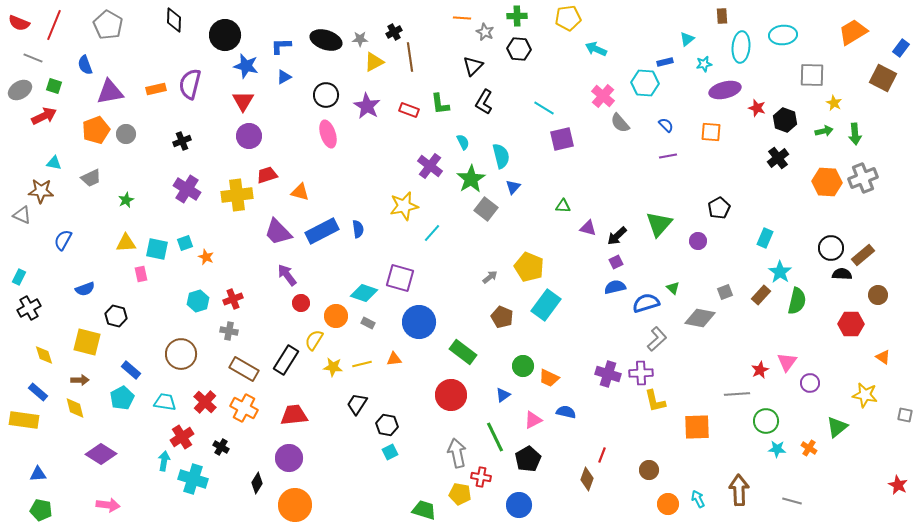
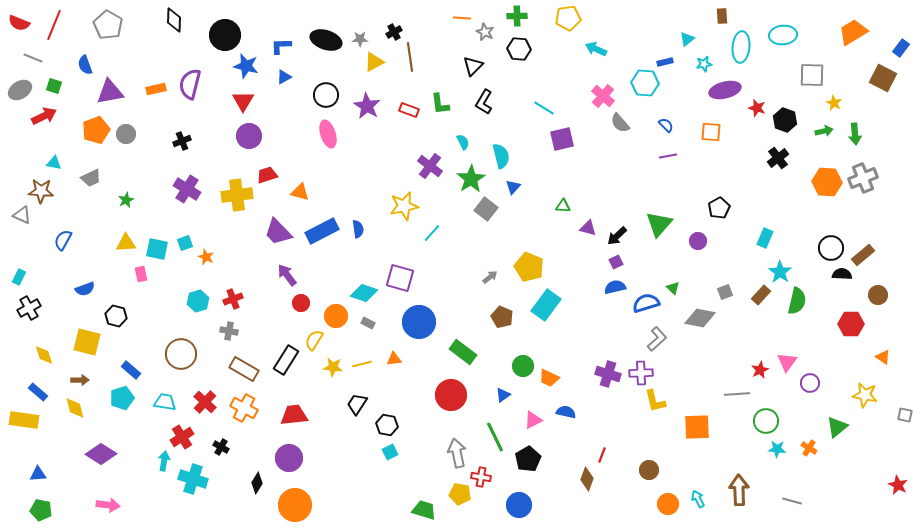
cyan pentagon at (122, 398): rotated 10 degrees clockwise
